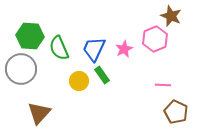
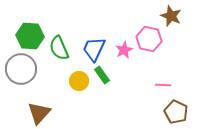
pink hexagon: moved 6 px left; rotated 25 degrees counterclockwise
pink star: moved 1 px down
